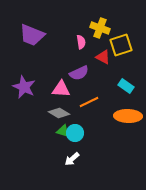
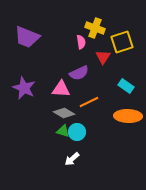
yellow cross: moved 5 px left
purple trapezoid: moved 5 px left, 2 px down
yellow square: moved 1 px right, 3 px up
red triangle: rotated 35 degrees clockwise
purple star: moved 1 px down
gray diamond: moved 5 px right
cyan circle: moved 2 px right, 1 px up
